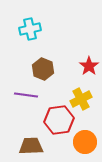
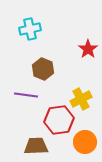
red star: moved 1 px left, 17 px up
brown trapezoid: moved 5 px right
